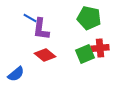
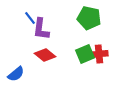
blue line: rotated 24 degrees clockwise
red cross: moved 1 px left, 6 px down
